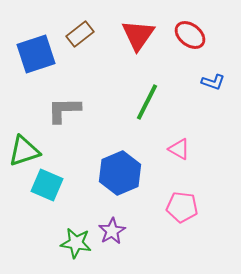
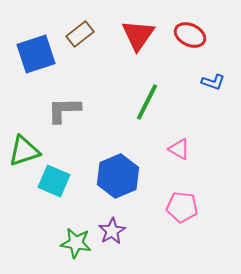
red ellipse: rotated 12 degrees counterclockwise
blue hexagon: moved 2 px left, 3 px down
cyan square: moved 7 px right, 4 px up
